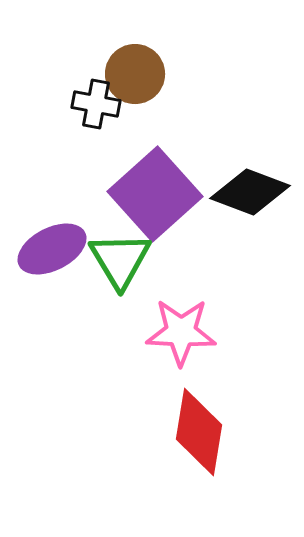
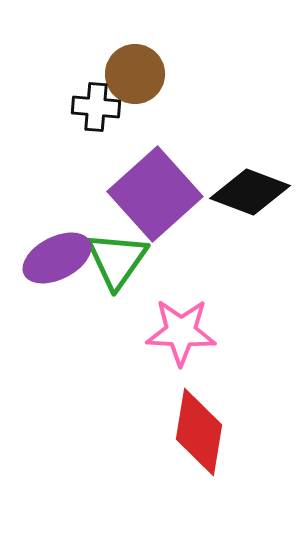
black cross: moved 3 px down; rotated 6 degrees counterclockwise
purple ellipse: moved 5 px right, 9 px down
green triangle: moved 3 px left; rotated 6 degrees clockwise
